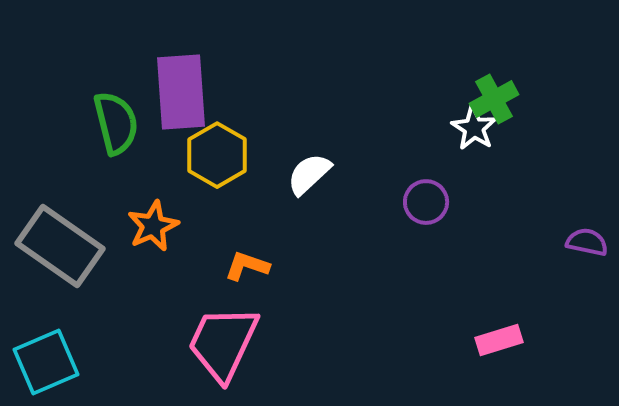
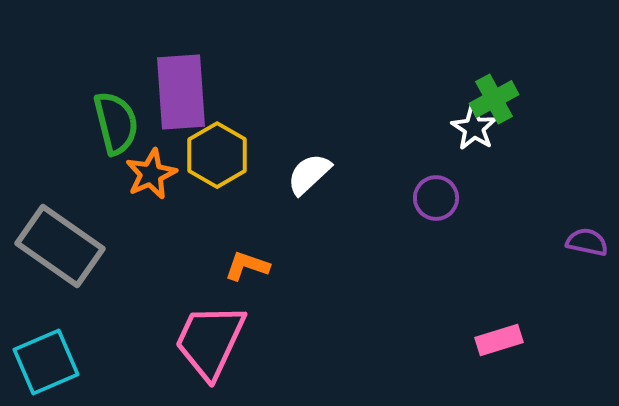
purple circle: moved 10 px right, 4 px up
orange star: moved 2 px left, 52 px up
pink trapezoid: moved 13 px left, 2 px up
